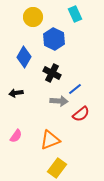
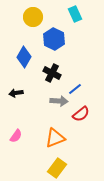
orange triangle: moved 5 px right, 2 px up
